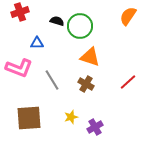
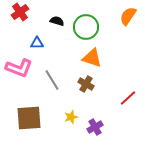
red cross: rotated 18 degrees counterclockwise
green circle: moved 6 px right, 1 px down
orange triangle: moved 2 px right, 1 px down
red line: moved 16 px down
